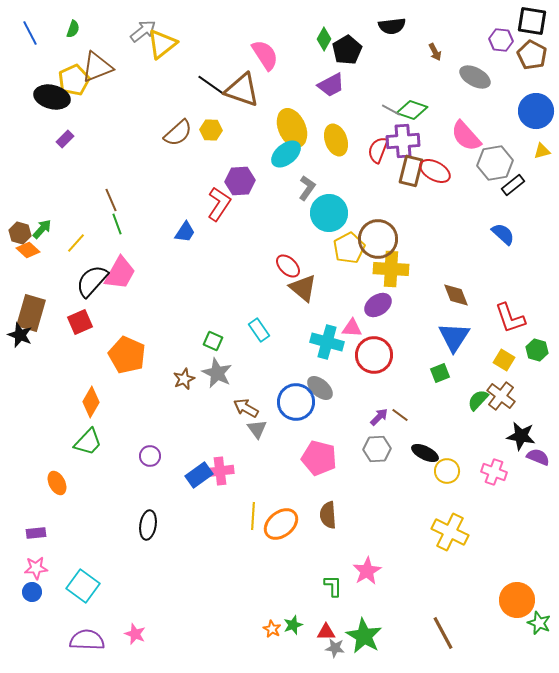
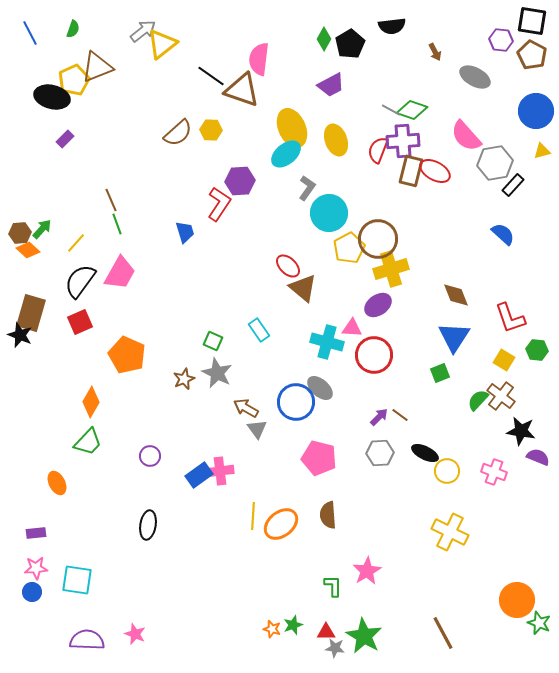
black pentagon at (347, 50): moved 3 px right, 6 px up
pink semicircle at (265, 55): moved 6 px left, 4 px down; rotated 140 degrees counterclockwise
black line at (211, 85): moved 9 px up
black rectangle at (513, 185): rotated 10 degrees counterclockwise
blue trapezoid at (185, 232): rotated 50 degrees counterclockwise
brown hexagon at (20, 233): rotated 20 degrees counterclockwise
yellow cross at (391, 269): rotated 20 degrees counterclockwise
black semicircle at (92, 281): moved 12 px left; rotated 6 degrees counterclockwise
green hexagon at (537, 350): rotated 10 degrees counterclockwise
black star at (521, 436): moved 5 px up
gray hexagon at (377, 449): moved 3 px right, 4 px down
cyan square at (83, 586): moved 6 px left, 6 px up; rotated 28 degrees counterclockwise
orange star at (272, 629): rotated 12 degrees counterclockwise
